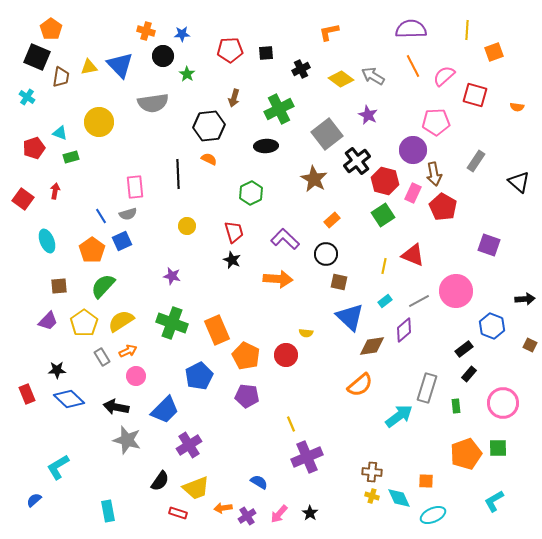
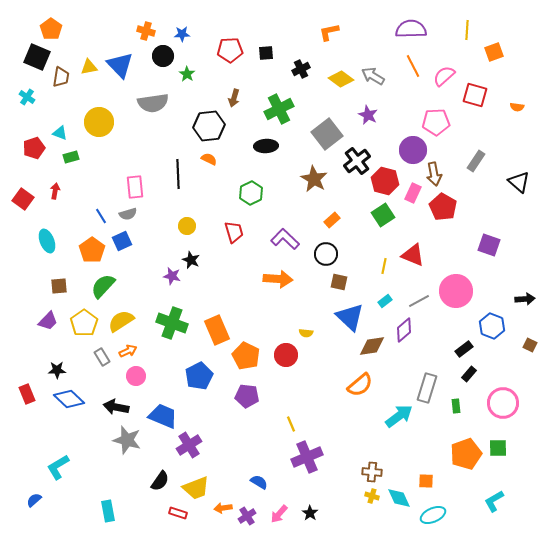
black star at (232, 260): moved 41 px left
blue trapezoid at (165, 410): moved 2 px left, 6 px down; rotated 112 degrees counterclockwise
